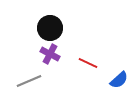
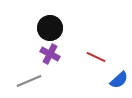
red line: moved 8 px right, 6 px up
